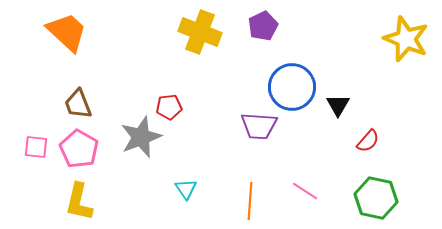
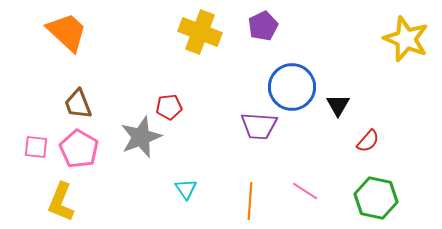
yellow L-shape: moved 18 px left; rotated 9 degrees clockwise
